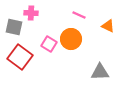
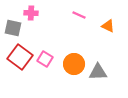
gray square: moved 1 px left, 1 px down
orange circle: moved 3 px right, 25 px down
pink square: moved 4 px left, 15 px down
gray triangle: moved 2 px left
